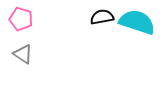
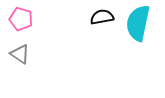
cyan semicircle: moved 1 px right, 1 px down; rotated 96 degrees counterclockwise
gray triangle: moved 3 px left
